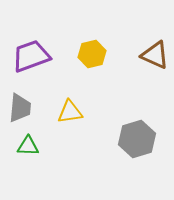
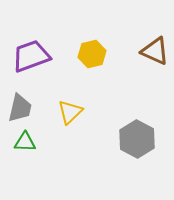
brown triangle: moved 4 px up
gray trapezoid: rotated 8 degrees clockwise
yellow triangle: rotated 36 degrees counterclockwise
gray hexagon: rotated 15 degrees counterclockwise
green triangle: moved 3 px left, 4 px up
